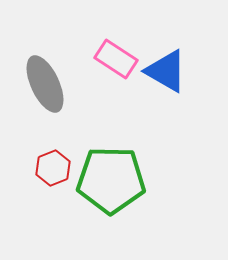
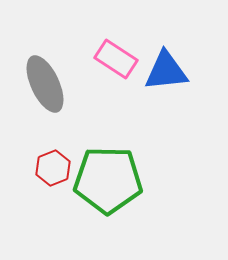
blue triangle: rotated 36 degrees counterclockwise
green pentagon: moved 3 px left
